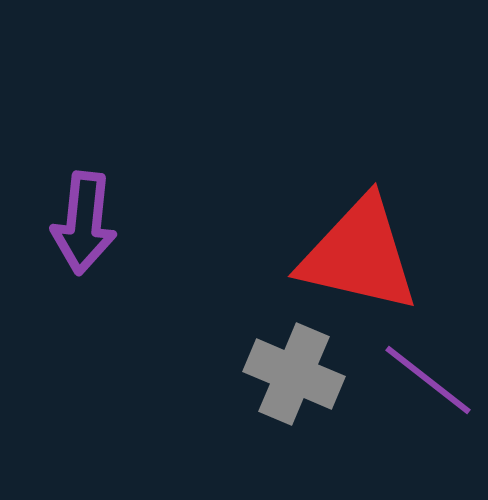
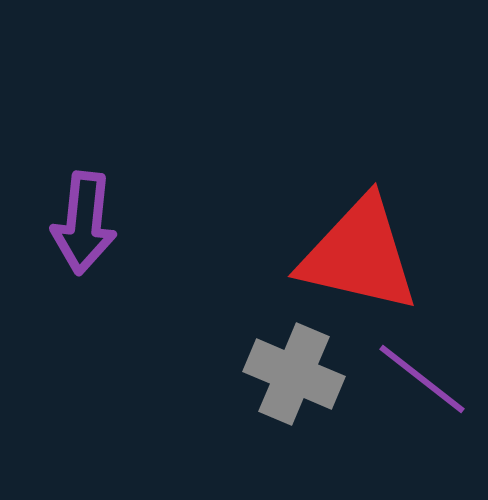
purple line: moved 6 px left, 1 px up
